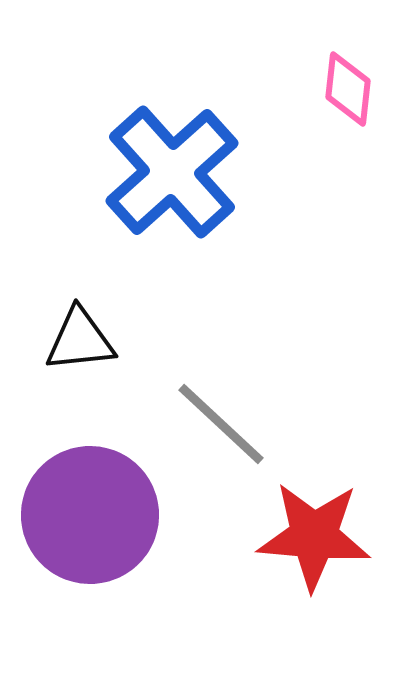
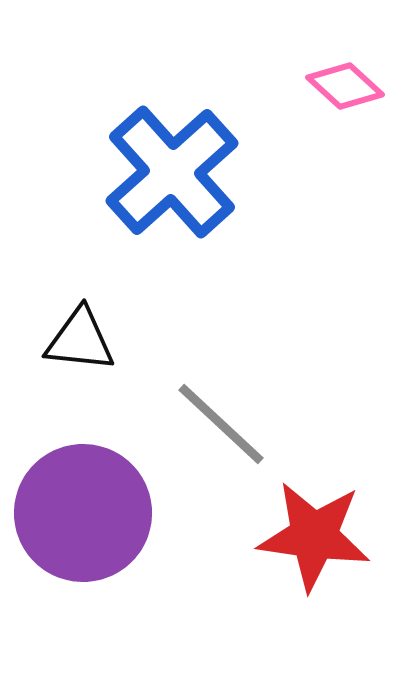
pink diamond: moved 3 px left, 3 px up; rotated 54 degrees counterclockwise
black triangle: rotated 12 degrees clockwise
purple circle: moved 7 px left, 2 px up
red star: rotated 3 degrees clockwise
